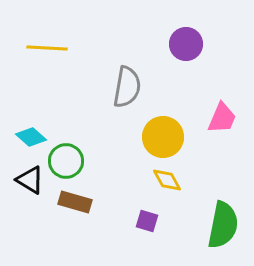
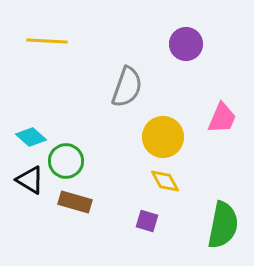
yellow line: moved 7 px up
gray semicircle: rotated 9 degrees clockwise
yellow diamond: moved 2 px left, 1 px down
